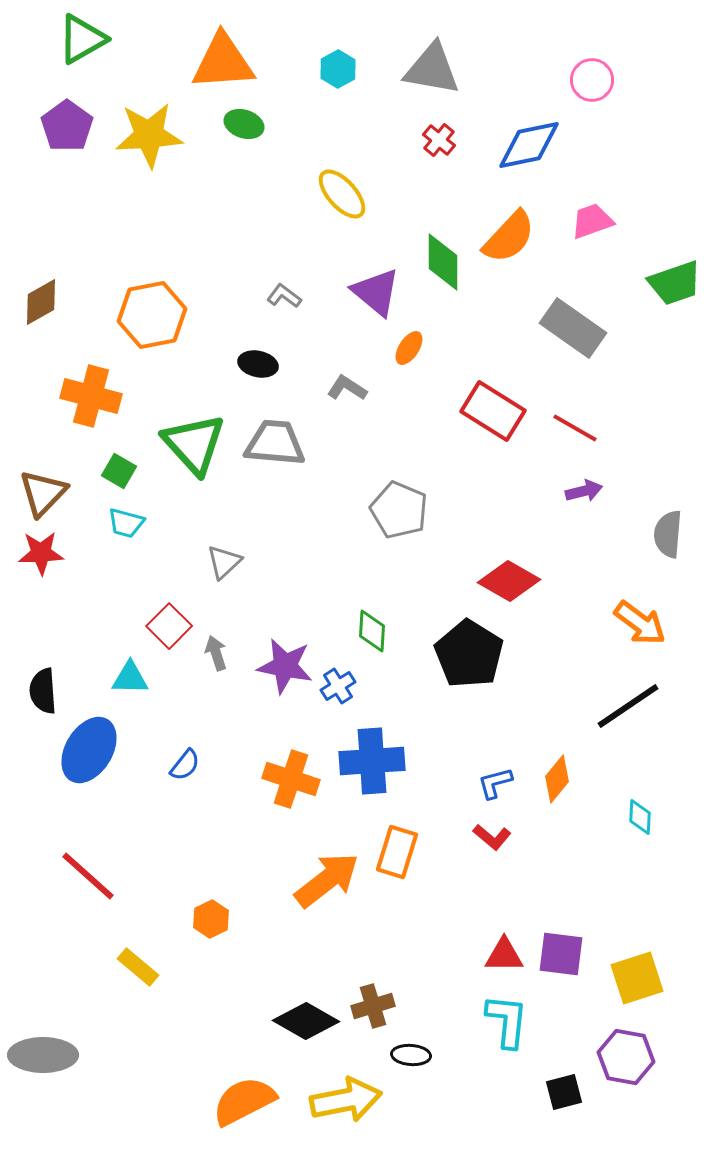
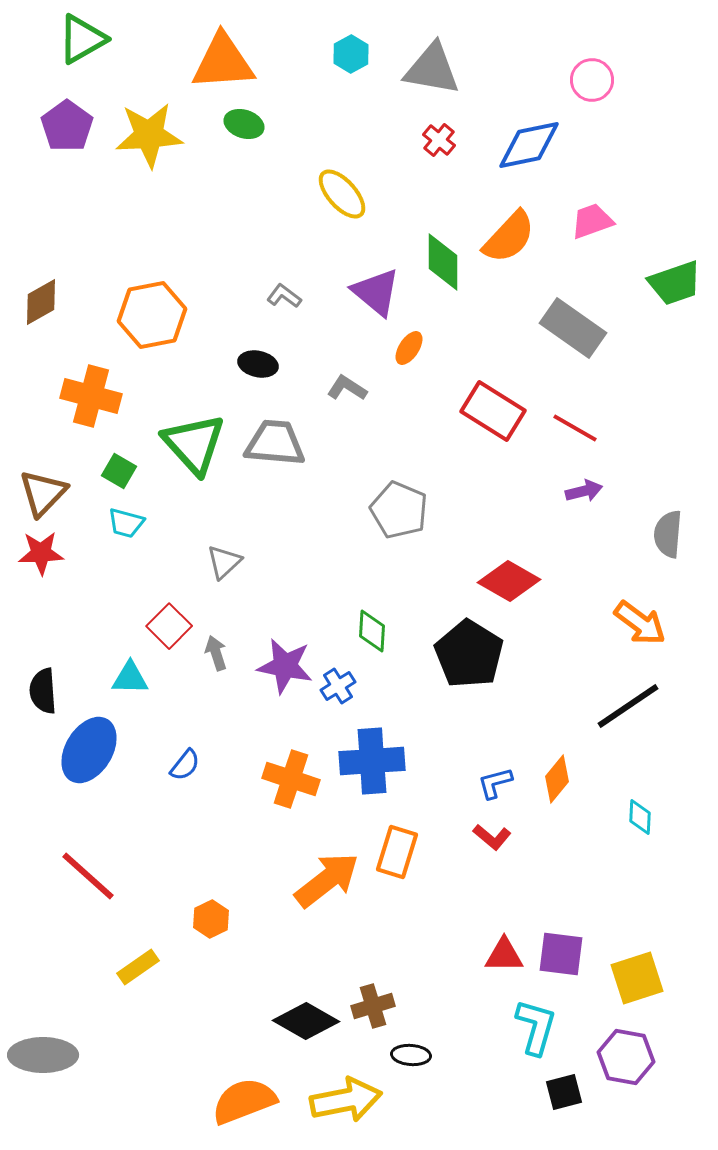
cyan hexagon at (338, 69): moved 13 px right, 15 px up
yellow rectangle at (138, 967): rotated 75 degrees counterclockwise
cyan L-shape at (507, 1021): moved 29 px right, 6 px down; rotated 10 degrees clockwise
orange semicircle at (244, 1101): rotated 6 degrees clockwise
